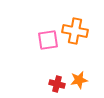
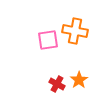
orange star: rotated 24 degrees counterclockwise
red cross: rotated 14 degrees clockwise
